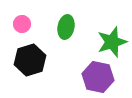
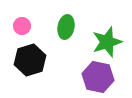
pink circle: moved 2 px down
green star: moved 5 px left
